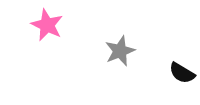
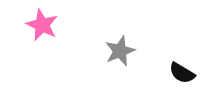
pink star: moved 5 px left
